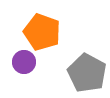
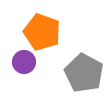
gray pentagon: moved 3 px left
